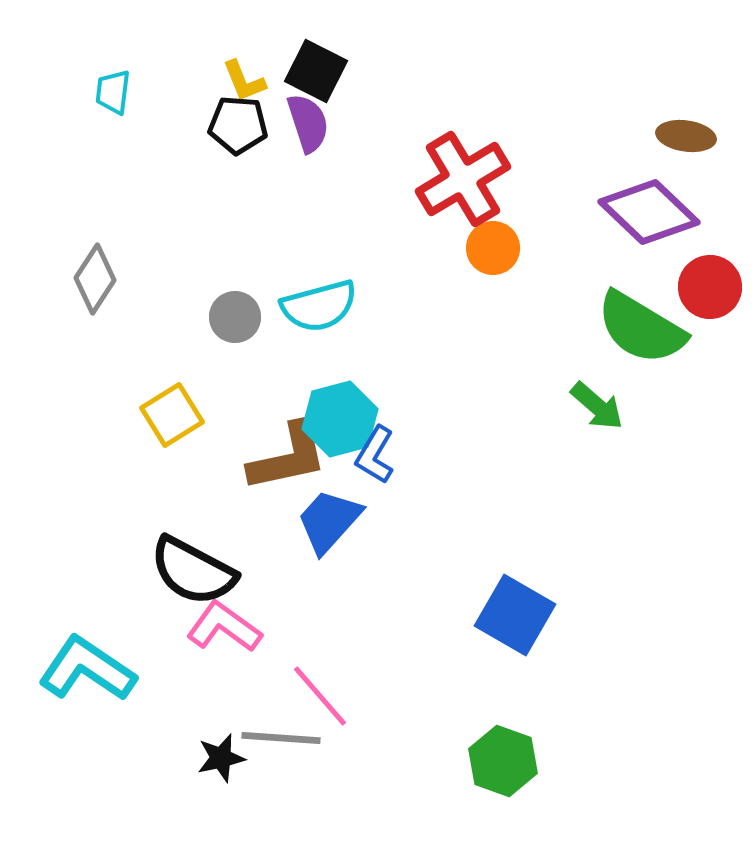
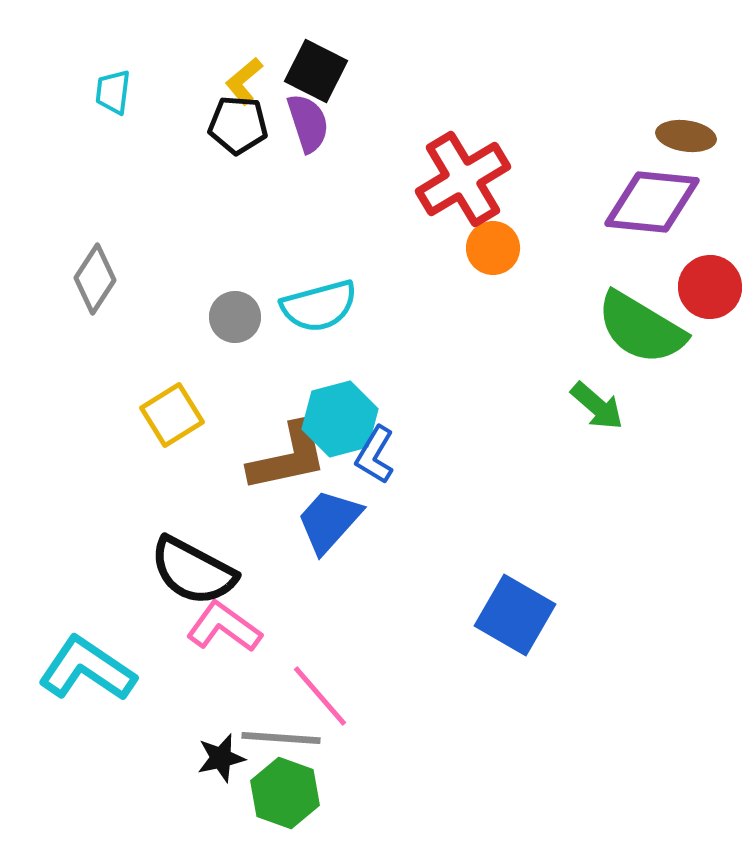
yellow L-shape: rotated 72 degrees clockwise
purple diamond: moved 3 px right, 10 px up; rotated 38 degrees counterclockwise
green hexagon: moved 218 px left, 32 px down
